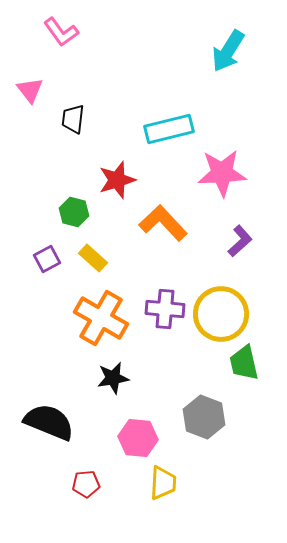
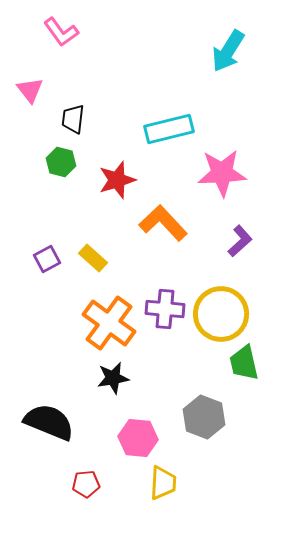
green hexagon: moved 13 px left, 50 px up
orange cross: moved 8 px right, 5 px down; rotated 6 degrees clockwise
